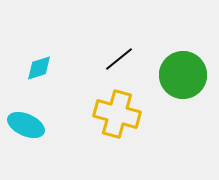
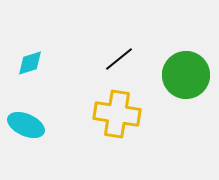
cyan diamond: moved 9 px left, 5 px up
green circle: moved 3 px right
yellow cross: rotated 6 degrees counterclockwise
